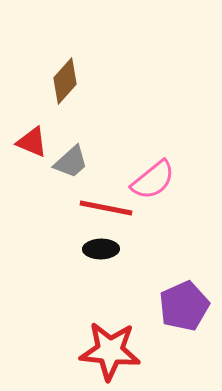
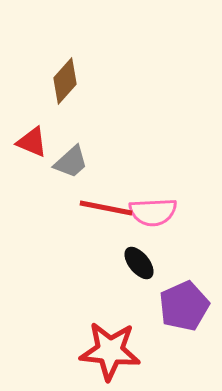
pink semicircle: moved 32 px down; rotated 36 degrees clockwise
black ellipse: moved 38 px right, 14 px down; rotated 52 degrees clockwise
